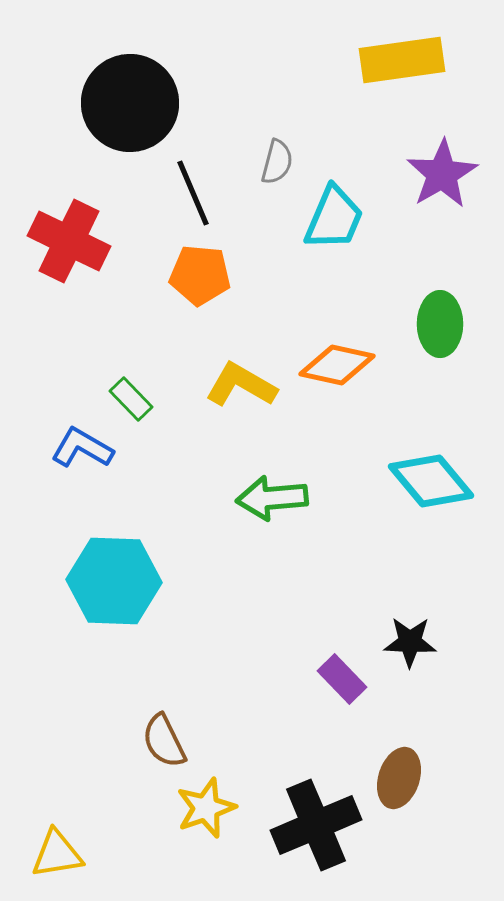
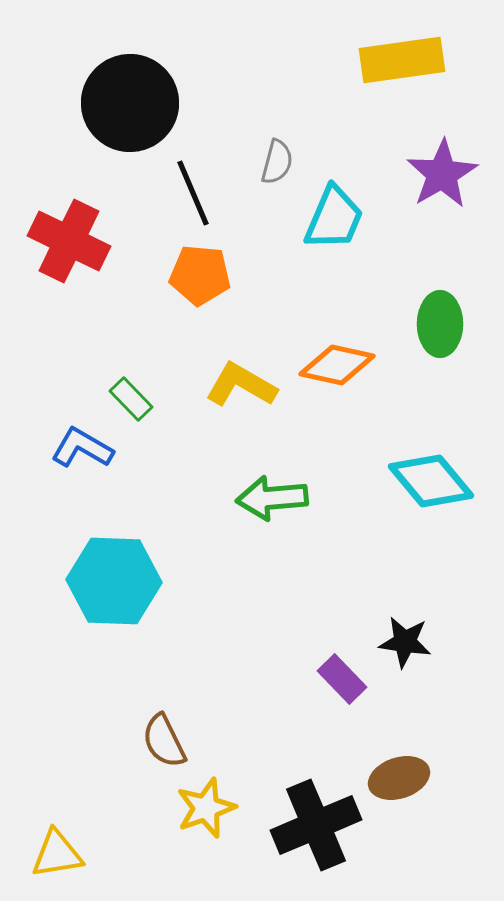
black star: moved 5 px left; rotated 6 degrees clockwise
brown ellipse: rotated 54 degrees clockwise
